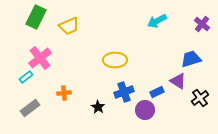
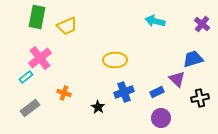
green rectangle: moved 1 px right; rotated 15 degrees counterclockwise
cyan arrow: moved 2 px left; rotated 42 degrees clockwise
yellow trapezoid: moved 2 px left
blue trapezoid: moved 2 px right
purple triangle: moved 1 px left, 2 px up; rotated 12 degrees clockwise
orange cross: rotated 24 degrees clockwise
black cross: rotated 24 degrees clockwise
purple circle: moved 16 px right, 8 px down
